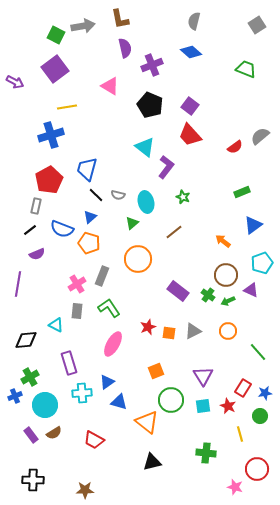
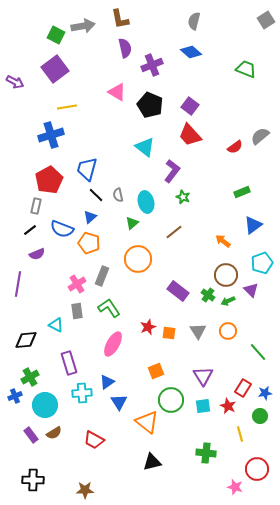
gray square at (257, 25): moved 9 px right, 5 px up
pink triangle at (110, 86): moved 7 px right, 6 px down
purple L-shape at (166, 167): moved 6 px right, 4 px down
gray semicircle at (118, 195): rotated 64 degrees clockwise
purple triangle at (251, 290): rotated 21 degrees clockwise
gray rectangle at (77, 311): rotated 14 degrees counterclockwise
gray triangle at (193, 331): moved 5 px right; rotated 36 degrees counterclockwise
blue triangle at (119, 402): rotated 42 degrees clockwise
